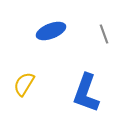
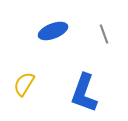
blue ellipse: moved 2 px right
blue L-shape: moved 2 px left
